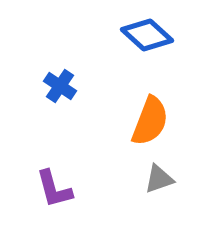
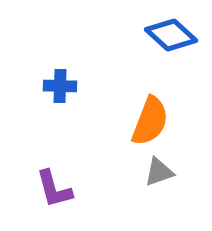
blue diamond: moved 24 px right
blue cross: rotated 32 degrees counterclockwise
gray triangle: moved 7 px up
